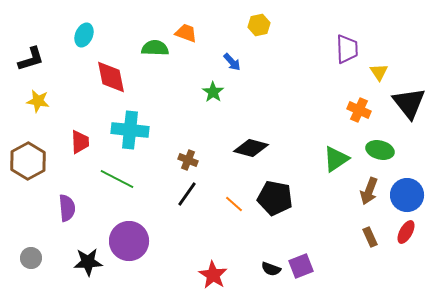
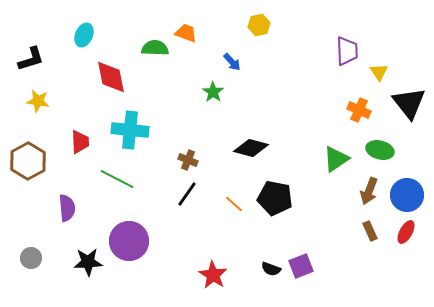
purple trapezoid: moved 2 px down
brown rectangle: moved 6 px up
